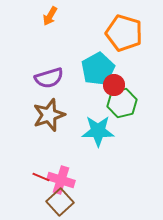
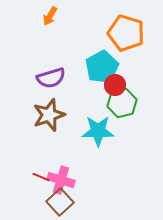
orange pentagon: moved 2 px right
cyan pentagon: moved 4 px right, 2 px up
purple semicircle: moved 2 px right
red circle: moved 1 px right
